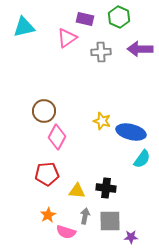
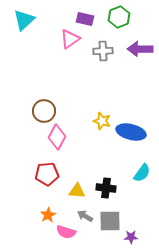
green hexagon: rotated 15 degrees clockwise
cyan triangle: moved 7 px up; rotated 30 degrees counterclockwise
pink triangle: moved 3 px right, 1 px down
gray cross: moved 2 px right, 1 px up
cyan semicircle: moved 14 px down
gray arrow: rotated 70 degrees counterclockwise
